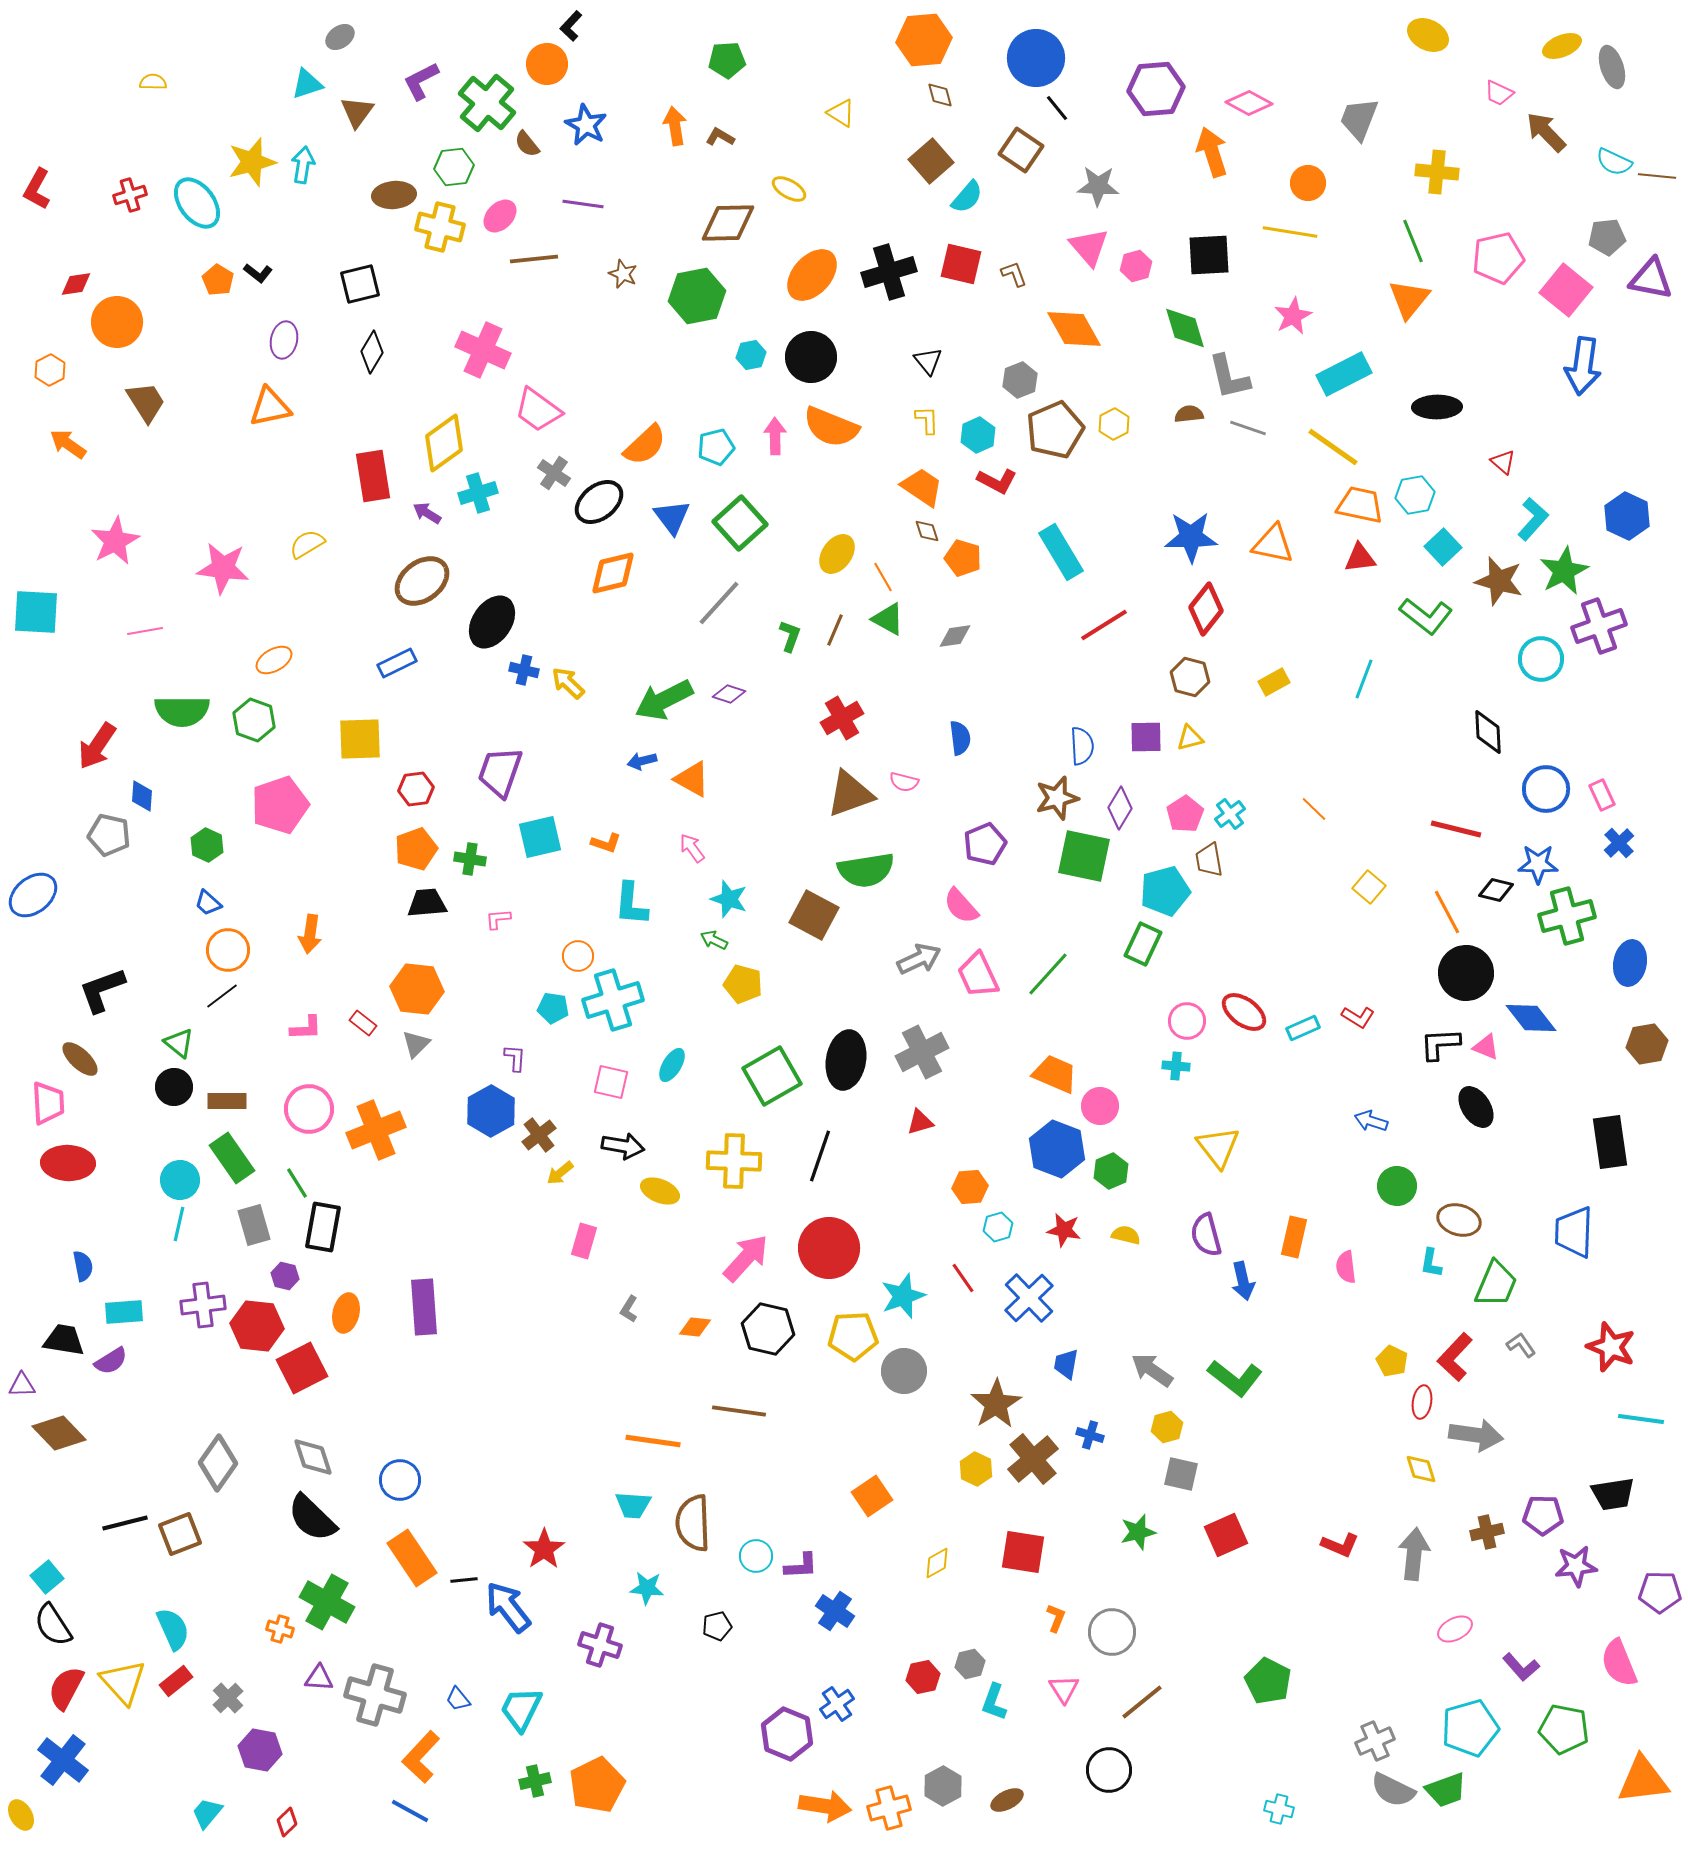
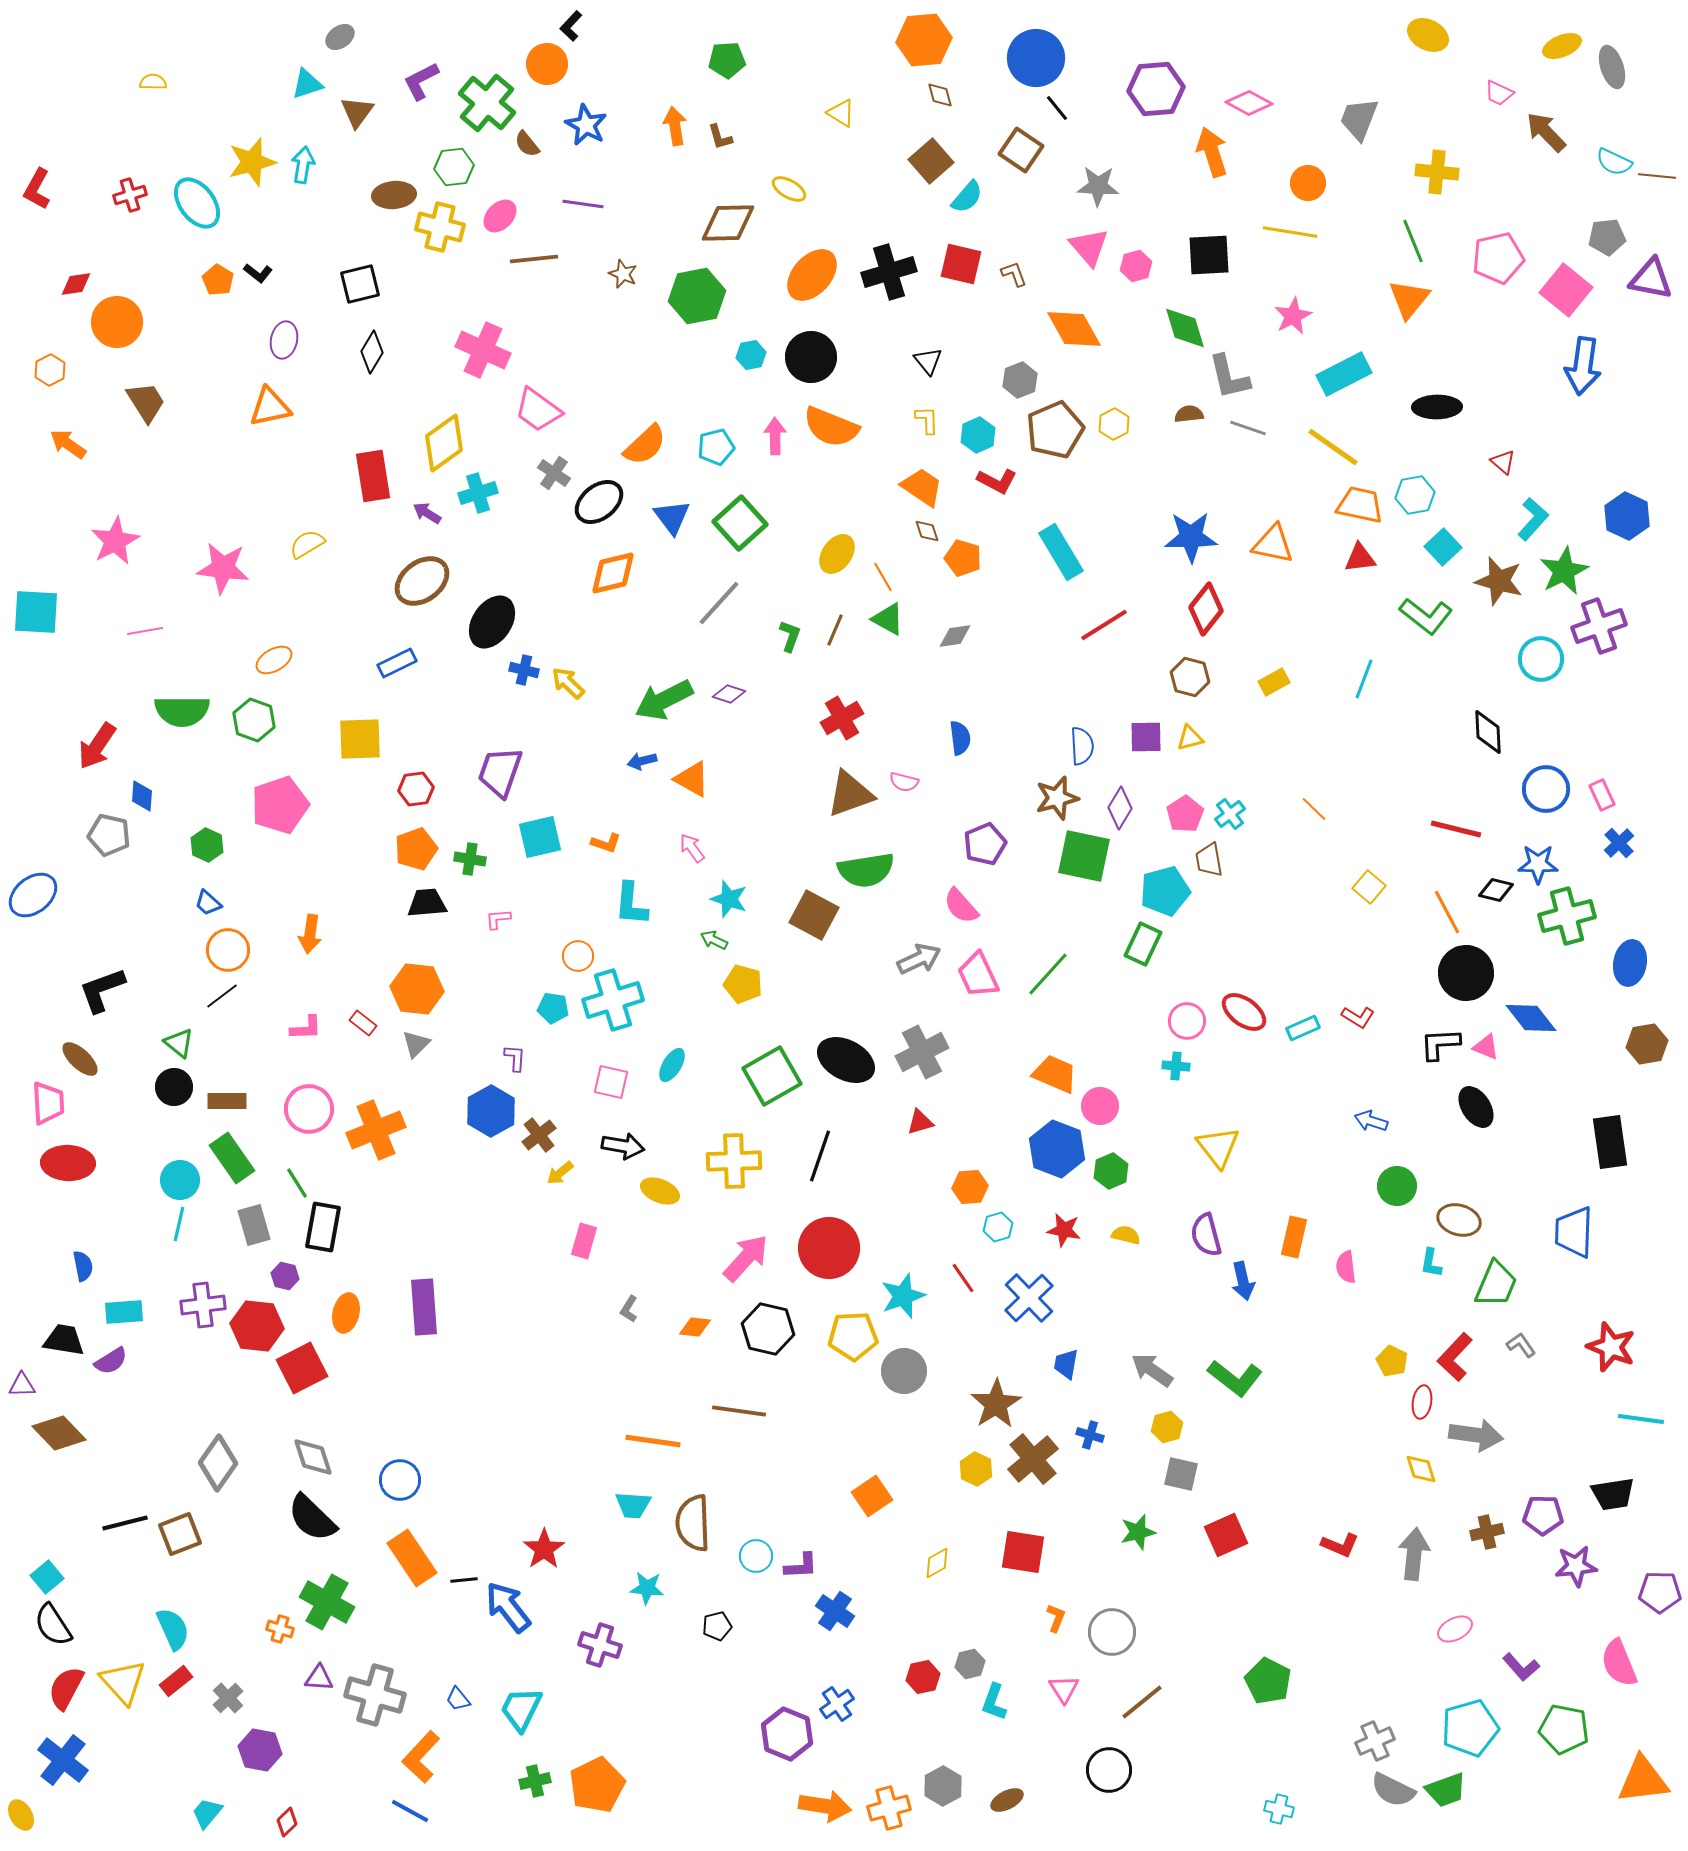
brown L-shape at (720, 137): rotated 136 degrees counterclockwise
black ellipse at (846, 1060): rotated 72 degrees counterclockwise
yellow cross at (734, 1161): rotated 4 degrees counterclockwise
